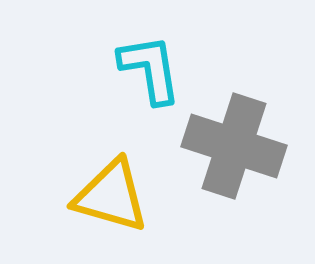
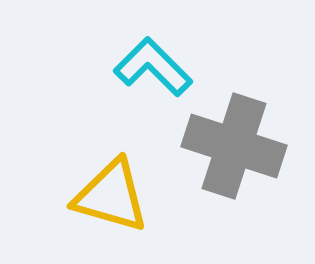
cyan L-shape: moved 3 px right, 2 px up; rotated 36 degrees counterclockwise
